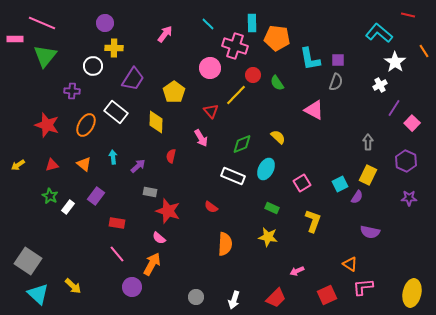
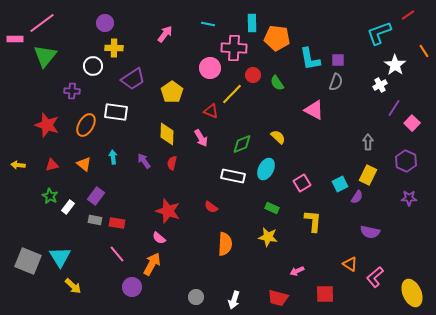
red line at (408, 15): rotated 48 degrees counterclockwise
pink line at (42, 23): rotated 60 degrees counterclockwise
cyan line at (208, 24): rotated 32 degrees counterclockwise
cyan L-shape at (379, 33): rotated 60 degrees counterclockwise
pink cross at (235, 46): moved 1 px left, 2 px down; rotated 15 degrees counterclockwise
white star at (395, 62): moved 3 px down
purple trapezoid at (133, 79): rotated 25 degrees clockwise
yellow pentagon at (174, 92): moved 2 px left
yellow line at (236, 95): moved 4 px left, 1 px up
red triangle at (211, 111): rotated 28 degrees counterclockwise
white rectangle at (116, 112): rotated 30 degrees counterclockwise
yellow diamond at (156, 122): moved 11 px right, 12 px down
red semicircle at (171, 156): moved 1 px right, 7 px down
yellow arrow at (18, 165): rotated 40 degrees clockwise
purple arrow at (138, 166): moved 6 px right, 5 px up; rotated 84 degrees counterclockwise
white rectangle at (233, 176): rotated 10 degrees counterclockwise
gray rectangle at (150, 192): moved 55 px left, 28 px down
yellow L-shape at (313, 221): rotated 15 degrees counterclockwise
gray square at (28, 261): rotated 12 degrees counterclockwise
pink L-shape at (363, 287): moved 12 px right, 10 px up; rotated 35 degrees counterclockwise
yellow ellipse at (412, 293): rotated 36 degrees counterclockwise
cyan triangle at (38, 294): moved 22 px right, 37 px up; rotated 15 degrees clockwise
red square at (327, 295): moved 2 px left, 1 px up; rotated 24 degrees clockwise
red trapezoid at (276, 298): moved 2 px right; rotated 60 degrees clockwise
